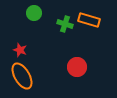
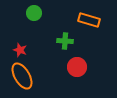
green cross: moved 17 px down; rotated 14 degrees counterclockwise
